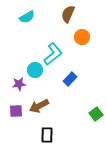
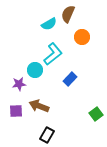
cyan semicircle: moved 22 px right, 7 px down
brown arrow: rotated 48 degrees clockwise
black rectangle: rotated 28 degrees clockwise
